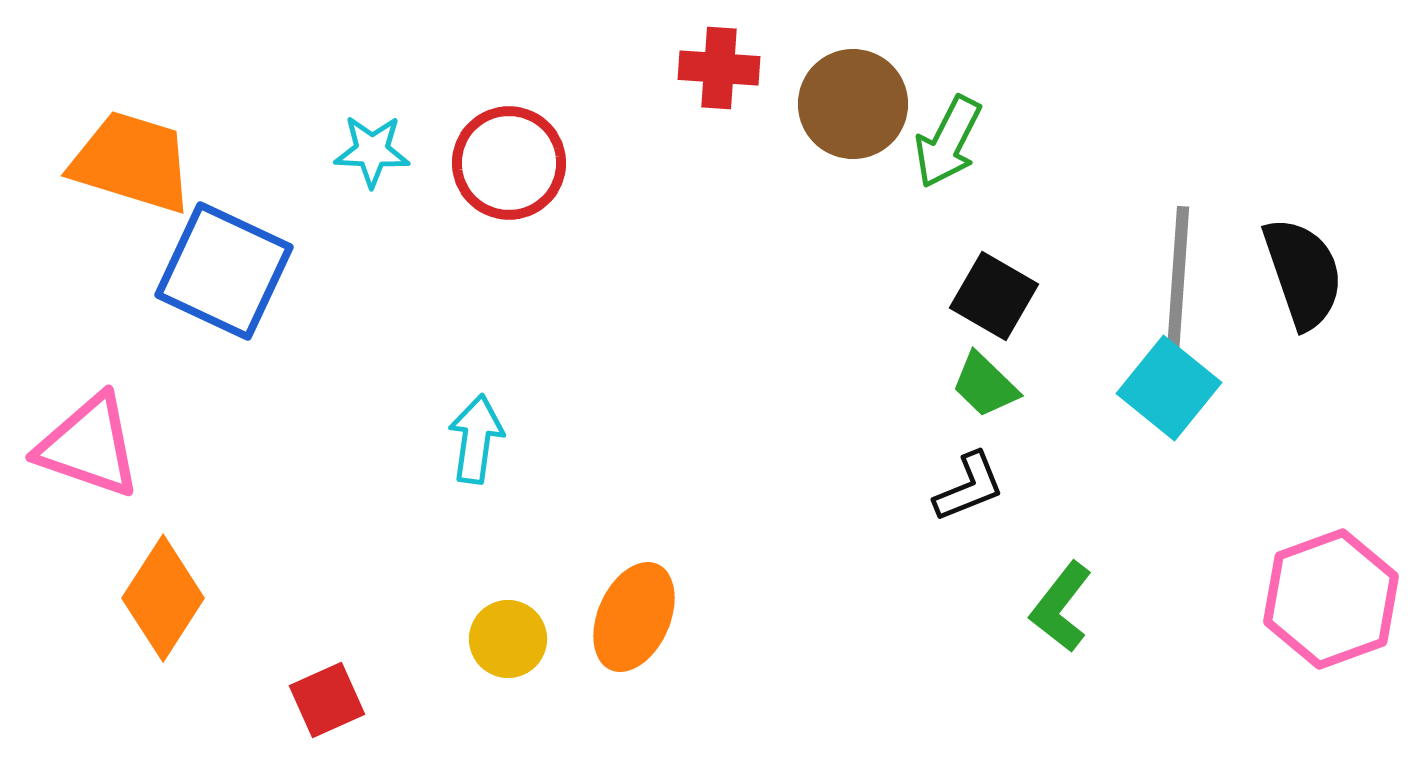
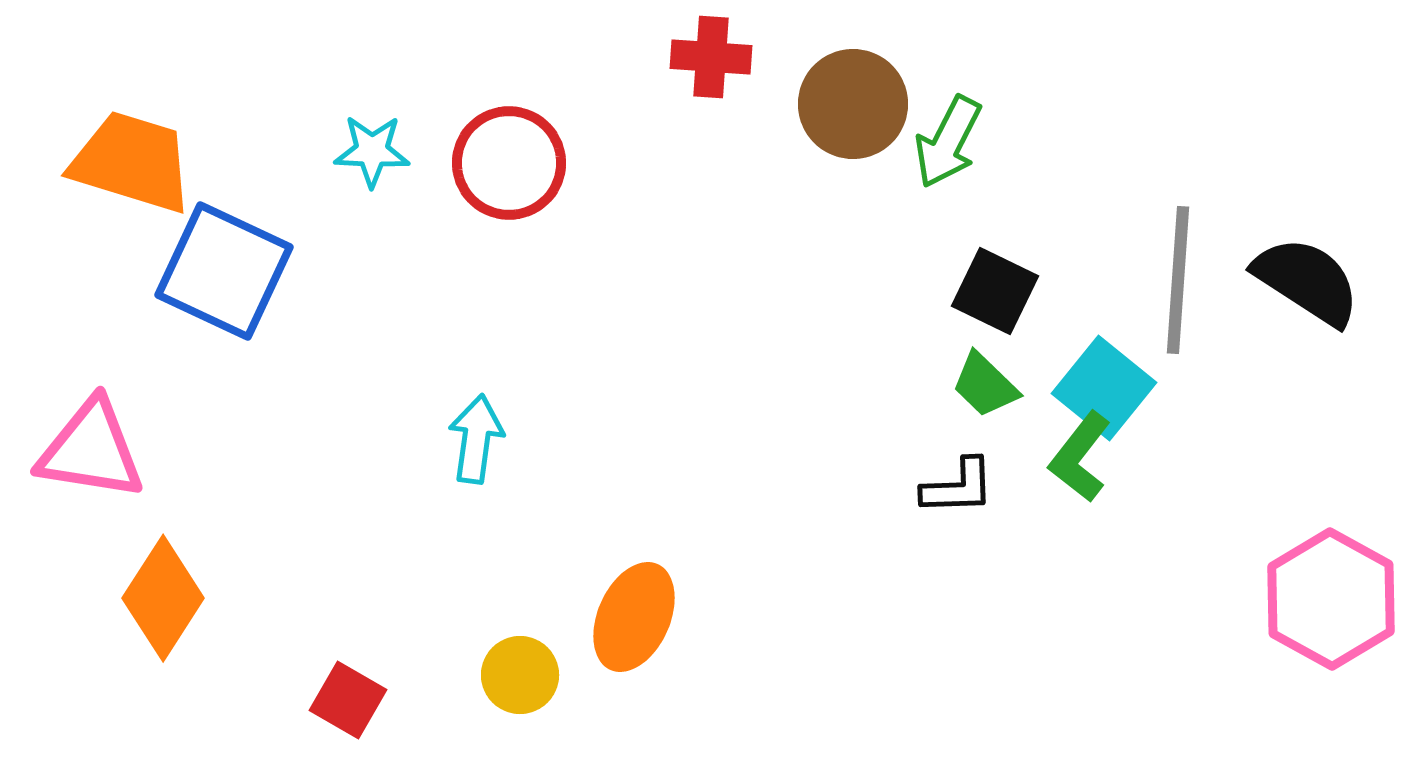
red cross: moved 8 px left, 11 px up
black semicircle: moved 4 px right, 8 px down; rotated 38 degrees counterclockwise
black square: moved 1 px right, 5 px up; rotated 4 degrees counterclockwise
cyan square: moved 65 px left
pink triangle: moved 2 px right, 4 px down; rotated 10 degrees counterclockwise
black L-shape: moved 11 px left; rotated 20 degrees clockwise
pink hexagon: rotated 11 degrees counterclockwise
green L-shape: moved 19 px right, 150 px up
yellow circle: moved 12 px right, 36 px down
red square: moved 21 px right; rotated 36 degrees counterclockwise
